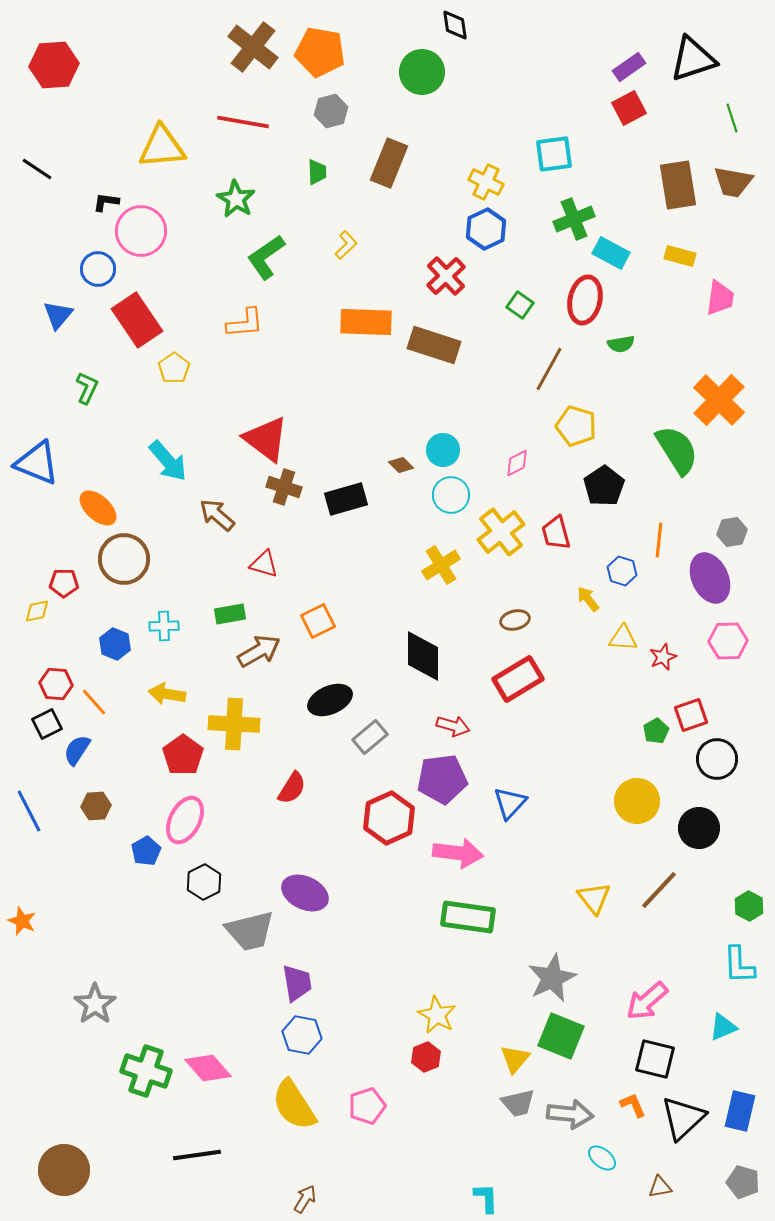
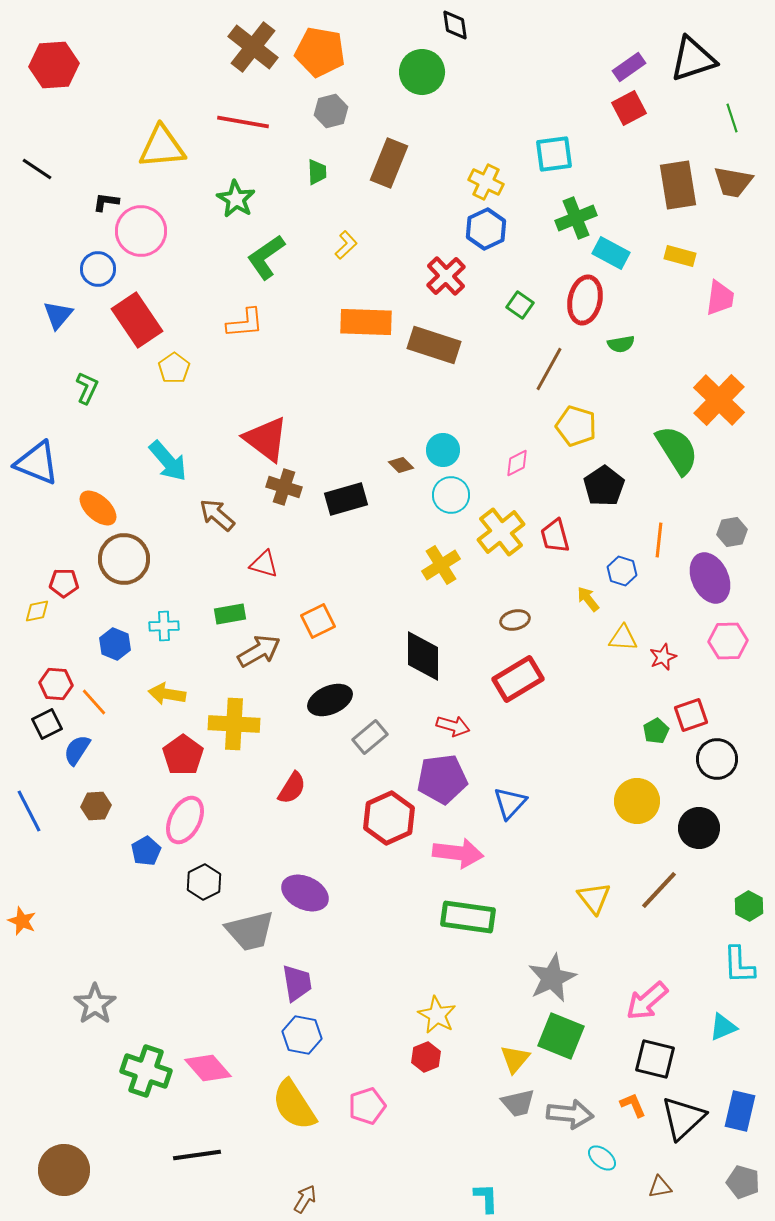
green cross at (574, 219): moved 2 px right, 1 px up
red trapezoid at (556, 533): moved 1 px left, 3 px down
